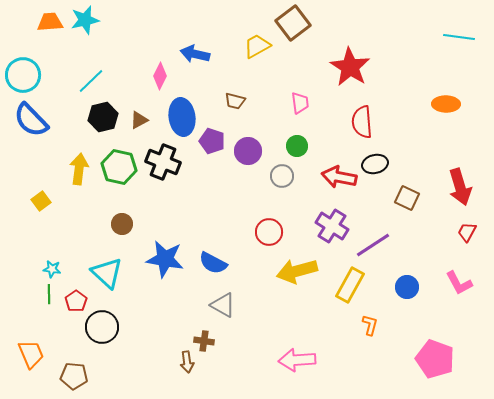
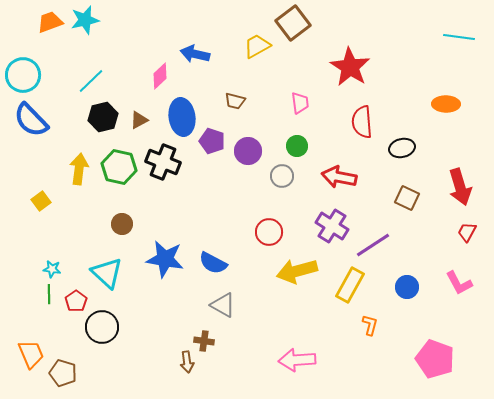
orange trapezoid at (50, 22): rotated 16 degrees counterclockwise
pink diamond at (160, 76): rotated 20 degrees clockwise
black ellipse at (375, 164): moved 27 px right, 16 px up
brown pentagon at (74, 376): moved 11 px left, 3 px up; rotated 12 degrees clockwise
